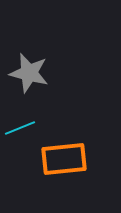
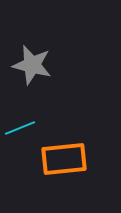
gray star: moved 3 px right, 8 px up
